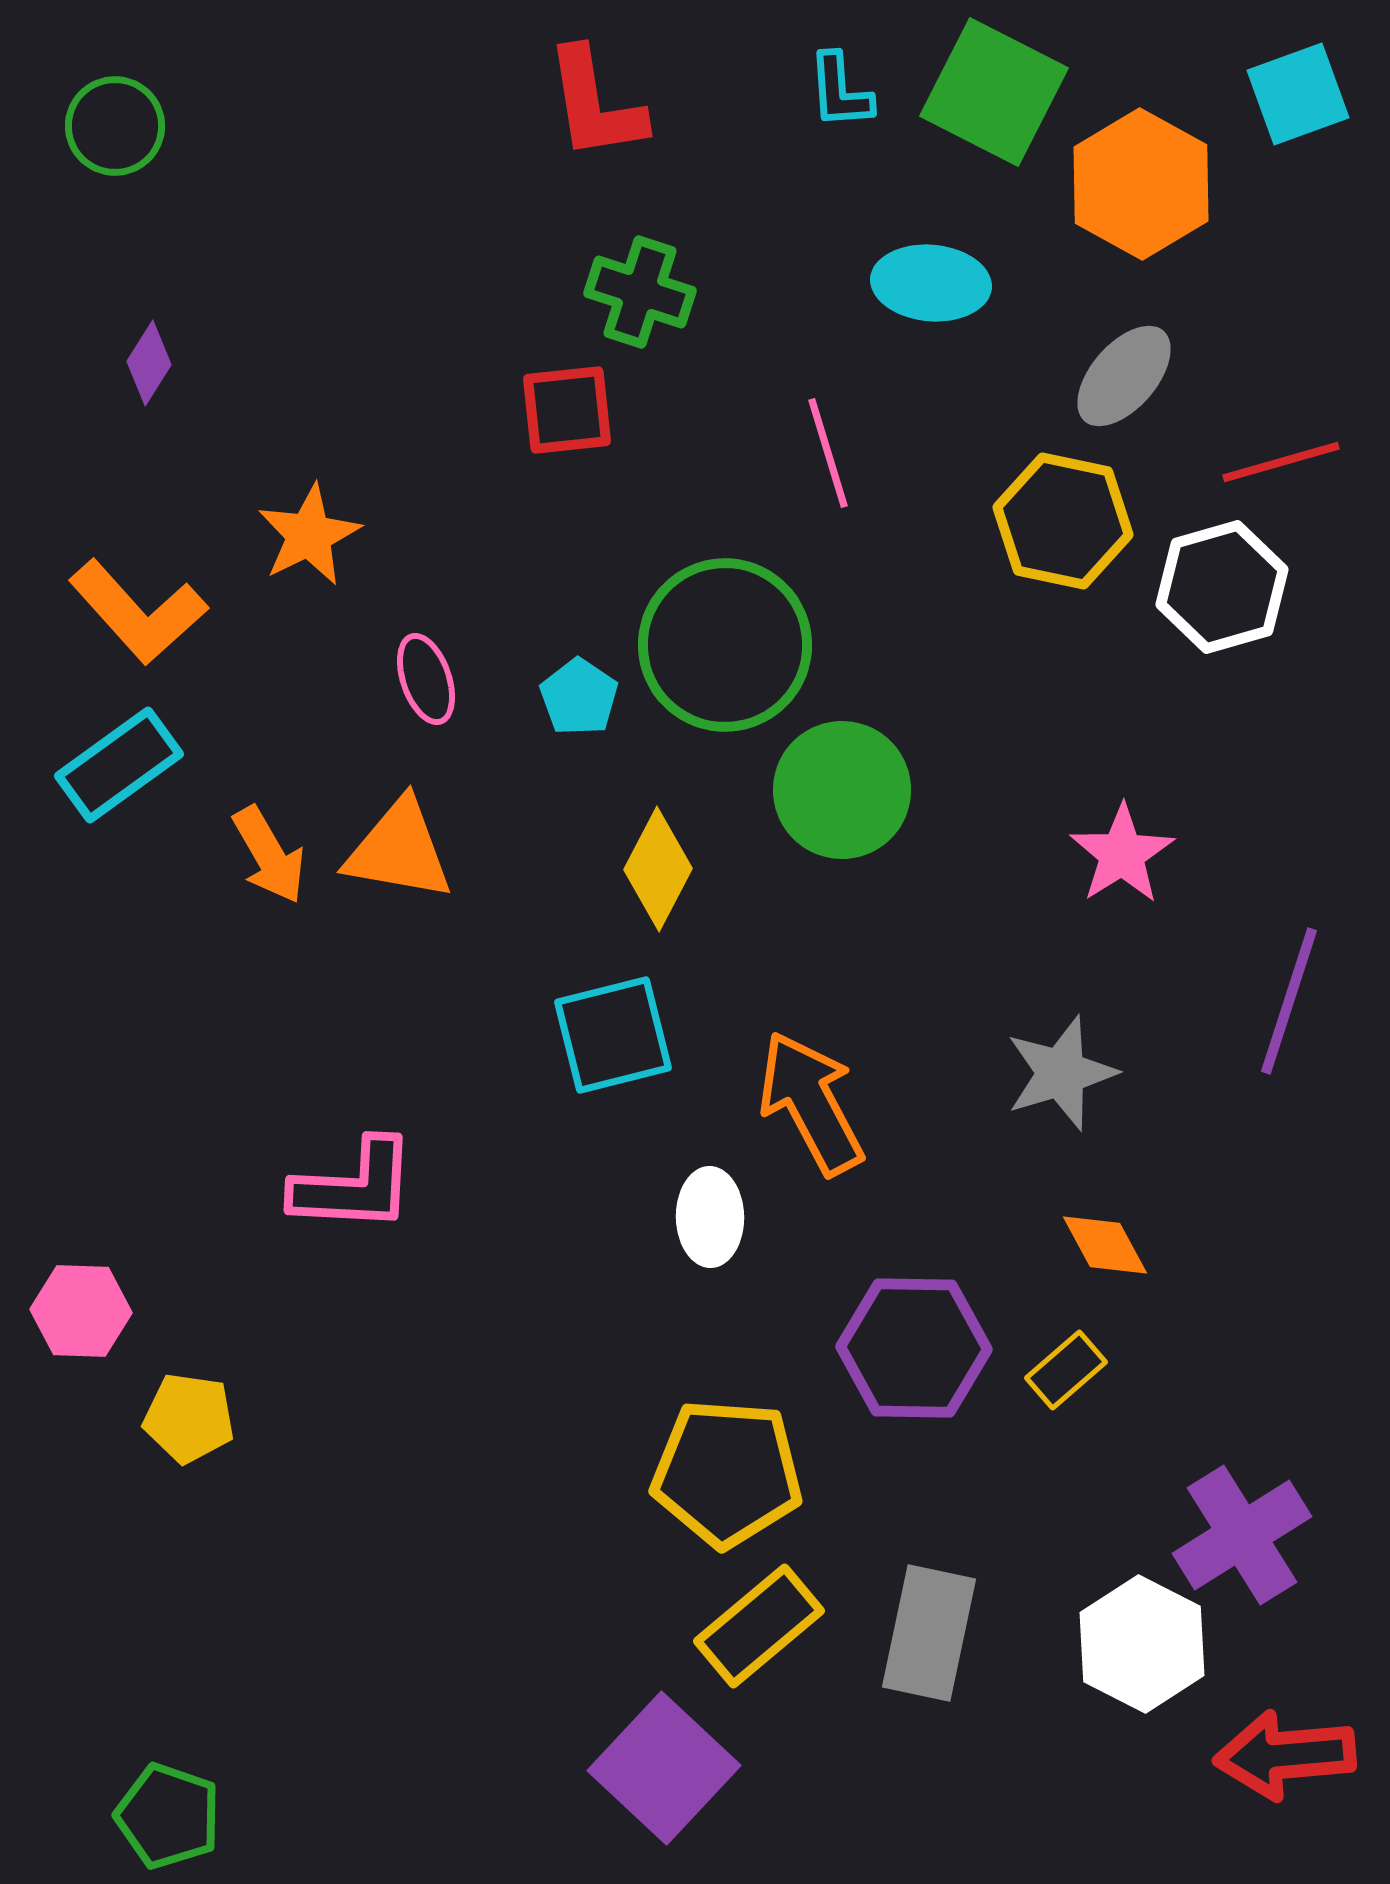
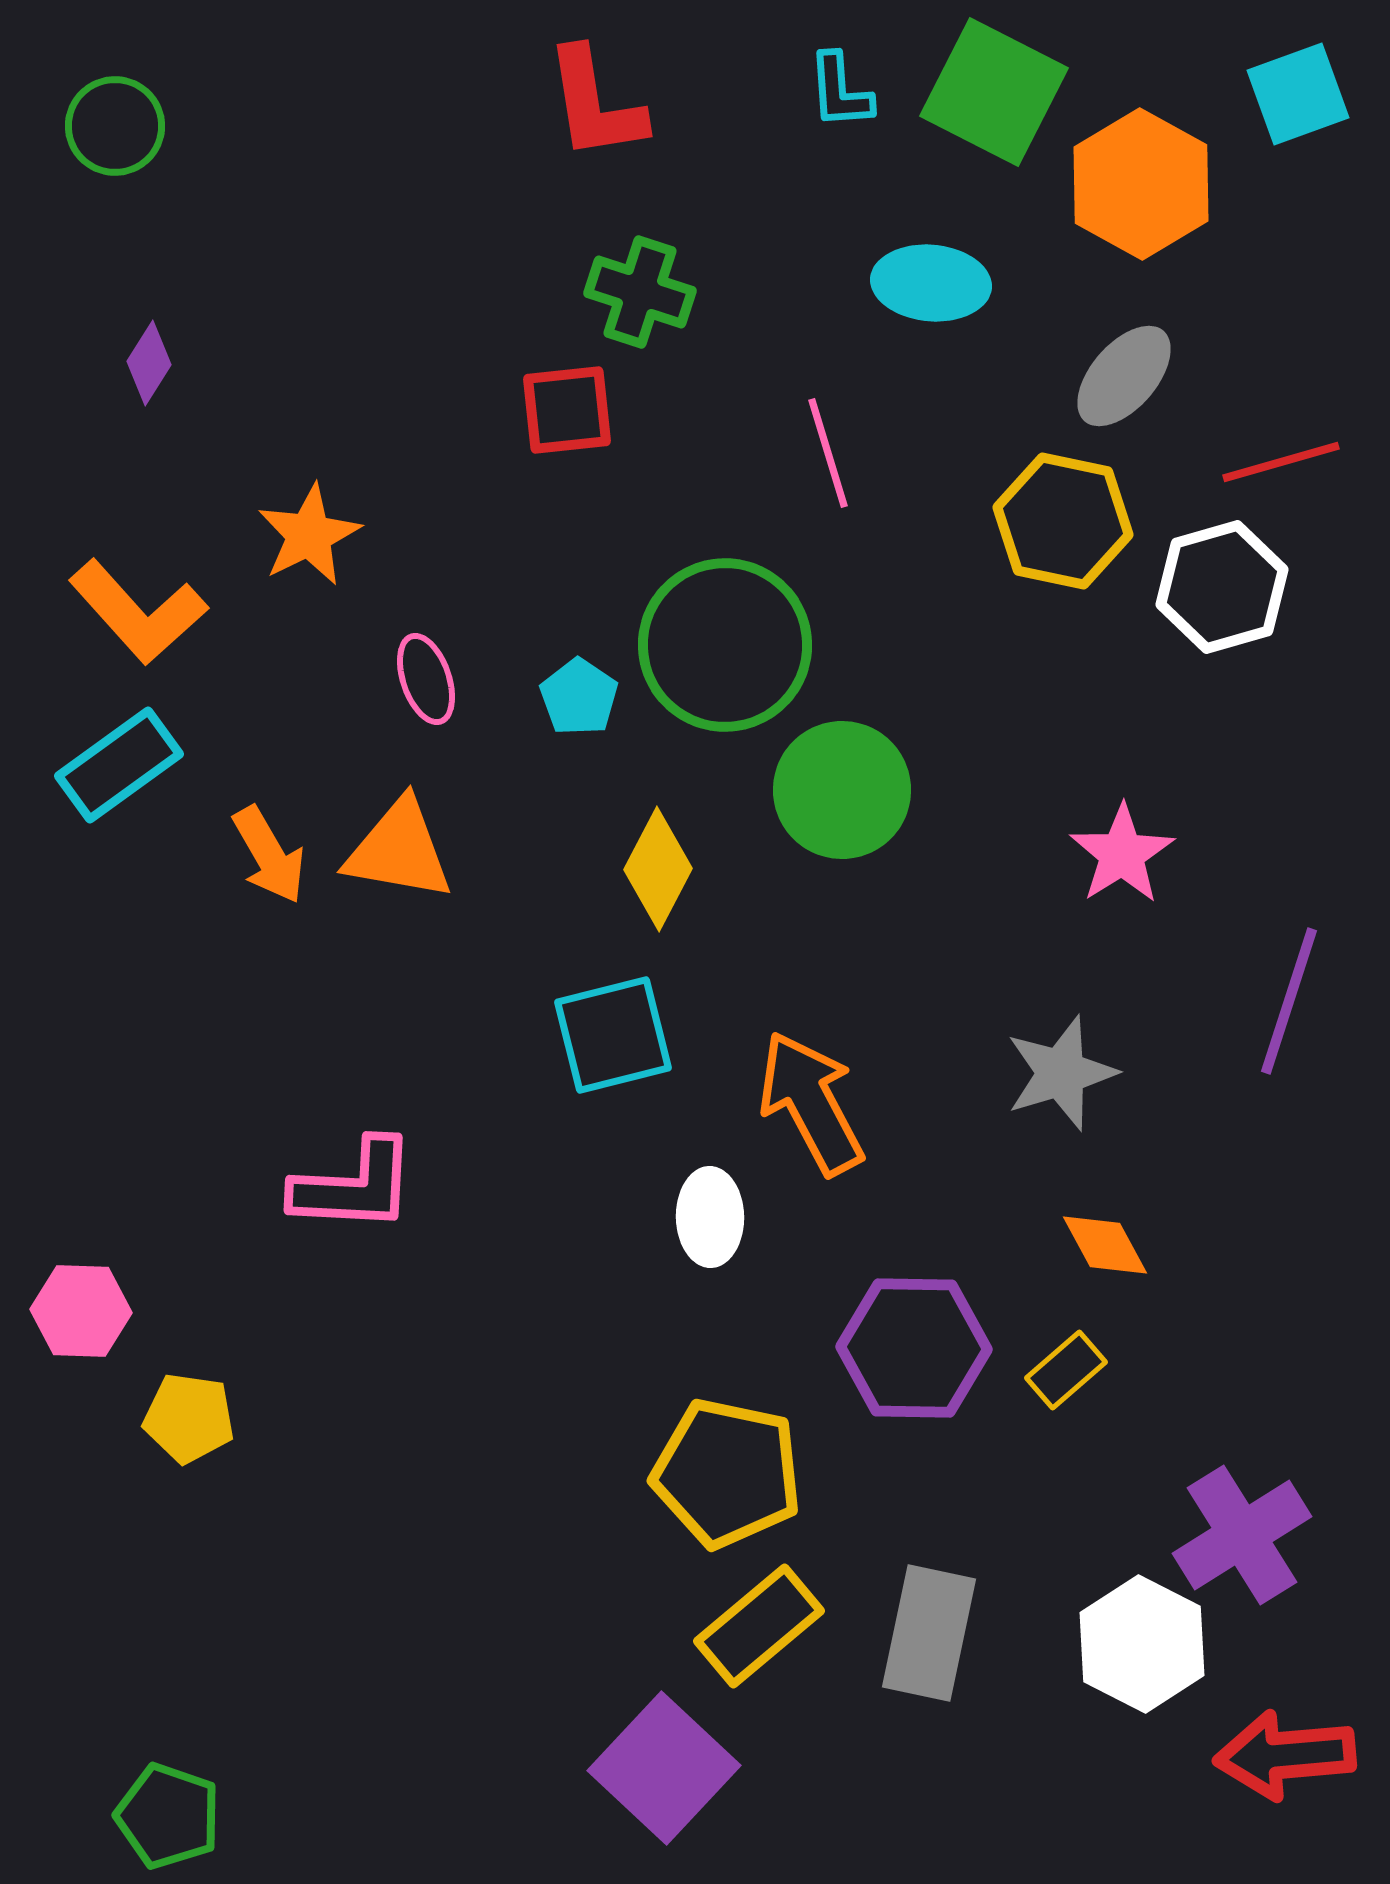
yellow pentagon at (727, 1473): rotated 8 degrees clockwise
